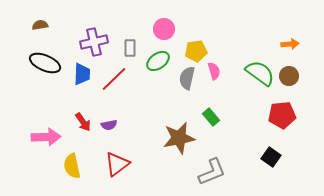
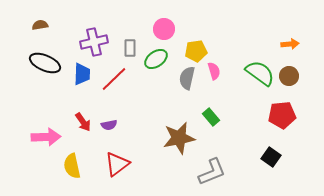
green ellipse: moved 2 px left, 2 px up
